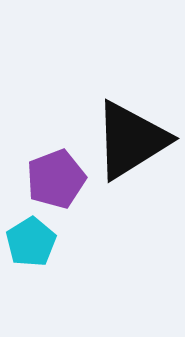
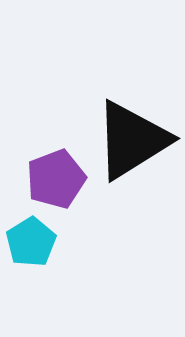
black triangle: moved 1 px right
